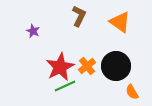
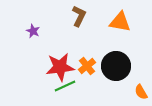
orange triangle: rotated 25 degrees counterclockwise
red star: rotated 20 degrees clockwise
orange semicircle: moved 9 px right
